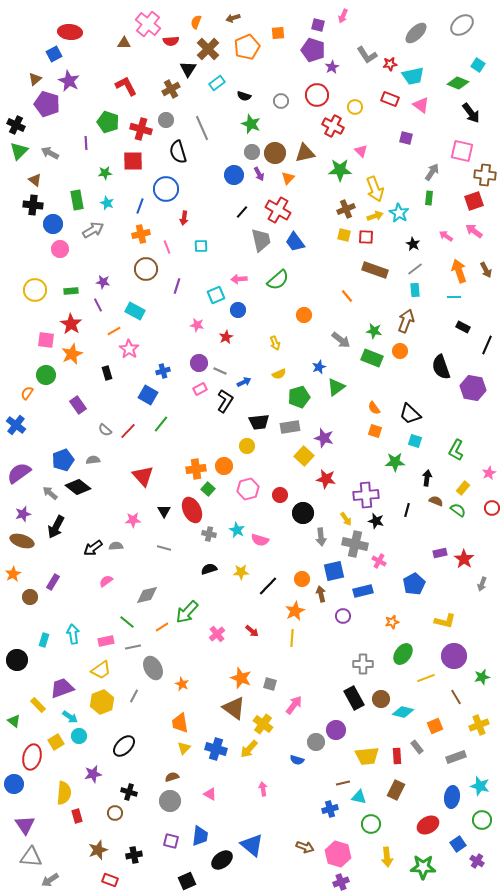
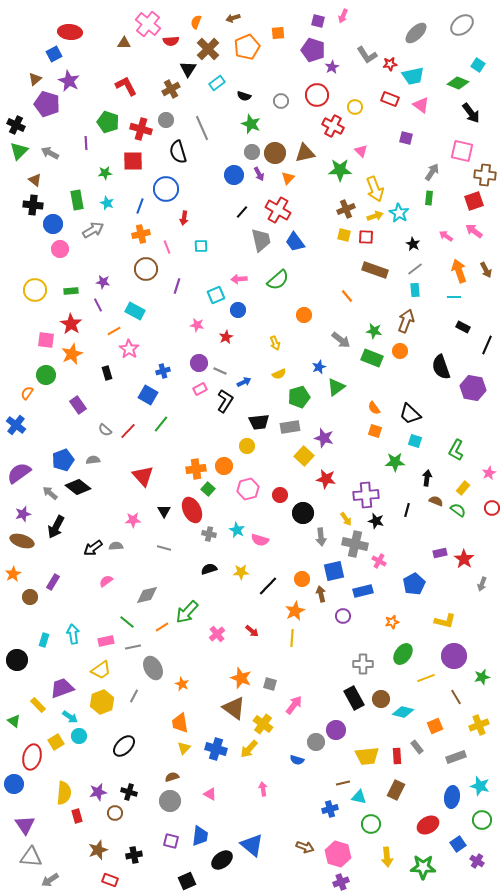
purple square at (318, 25): moved 4 px up
purple star at (93, 774): moved 5 px right, 18 px down
